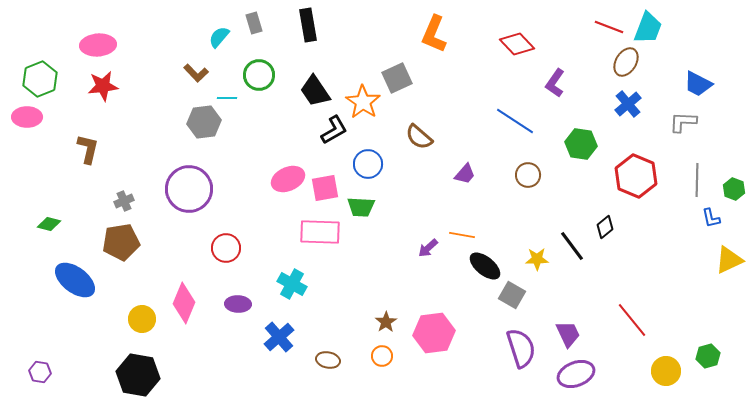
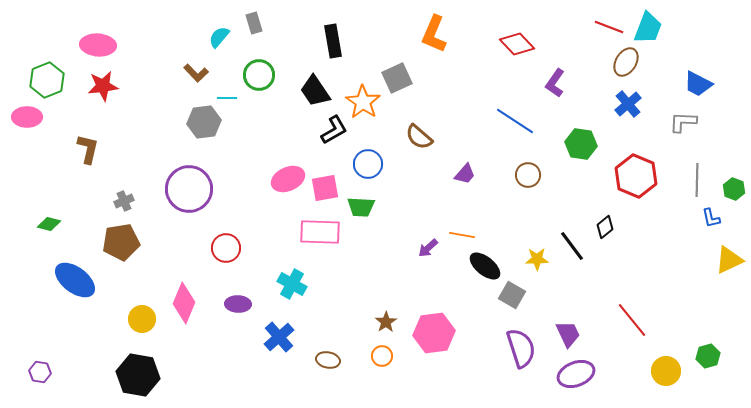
black rectangle at (308, 25): moved 25 px right, 16 px down
pink ellipse at (98, 45): rotated 8 degrees clockwise
green hexagon at (40, 79): moved 7 px right, 1 px down
